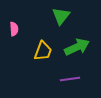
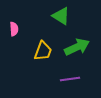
green triangle: rotated 36 degrees counterclockwise
